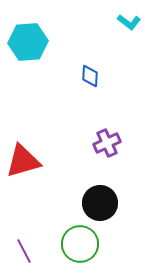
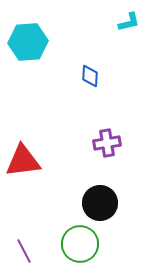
cyan L-shape: rotated 50 degrees counterclockwise
purple cross: rotated 16 degrees clockwise
red triangle: rotated 9 degrees clockwise
